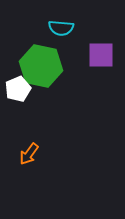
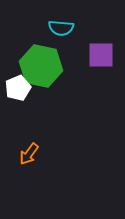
white pentagon: moved 1 px up
